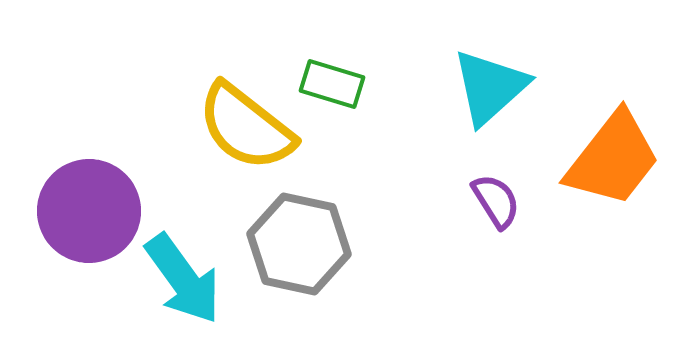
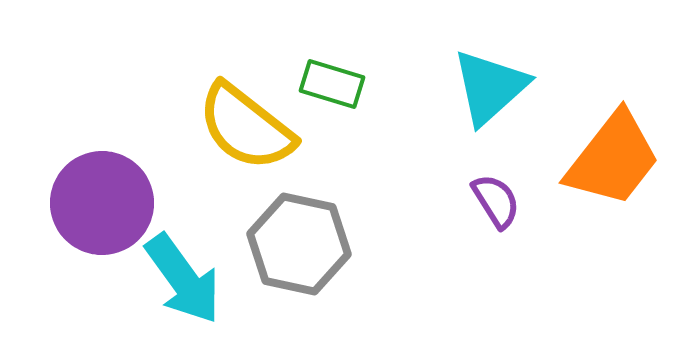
purple circle: moved 13 px right, 8 px up
